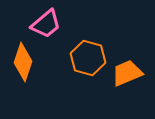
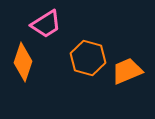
pink trapezoid: rotated 8 degrees clockwise
orange trapezoid: moved 2 px up
